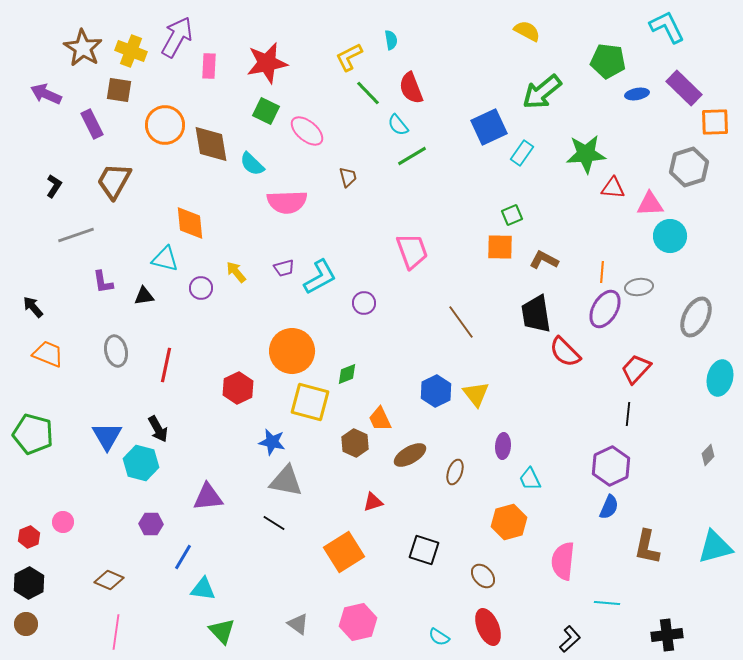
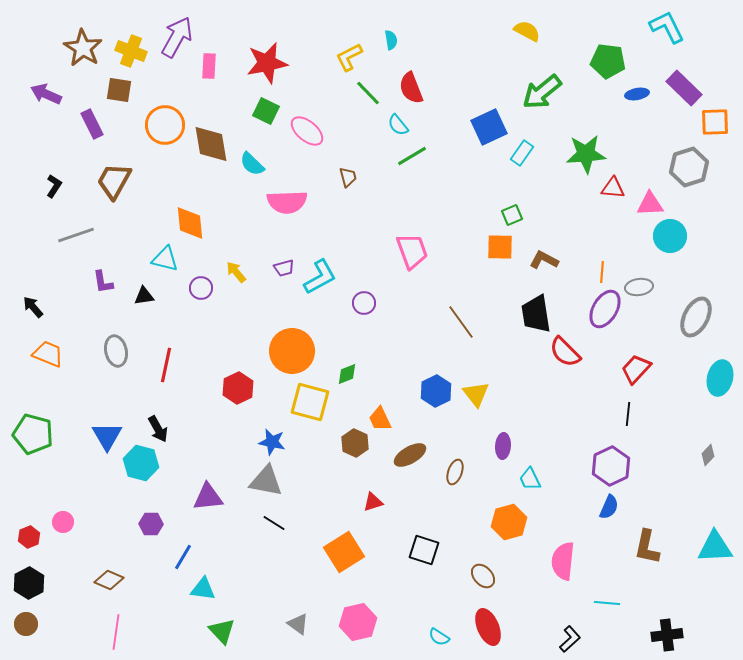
gray triangle at (286, 481): moved 20 px left
cyan triangle at (715, 547): rotated 12 degrees clockwise
